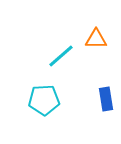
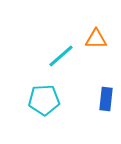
blue rectangle: rotated 15 degrees clockwise
